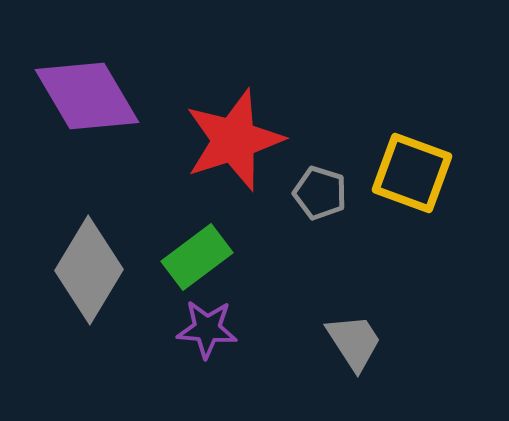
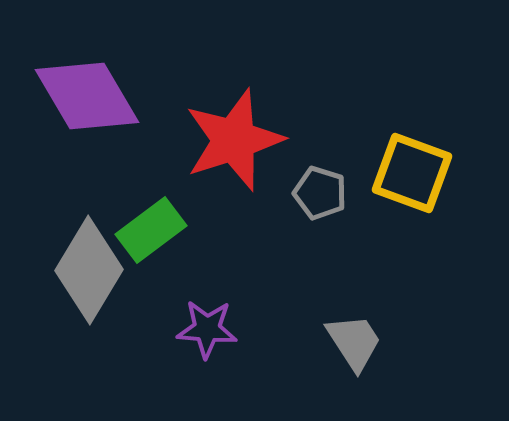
green rectangle: moved 46 px left, 27 px up
